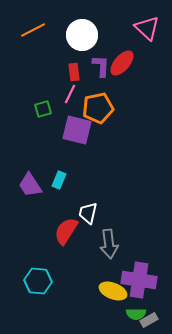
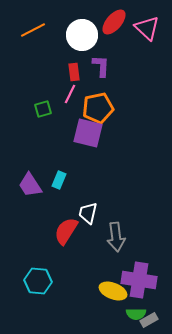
red ellipse: moved 8 px left, 41 px up
purple square: moved 11 px right, 3 px down
gray arrow: moved 7 px right, 7 px up
